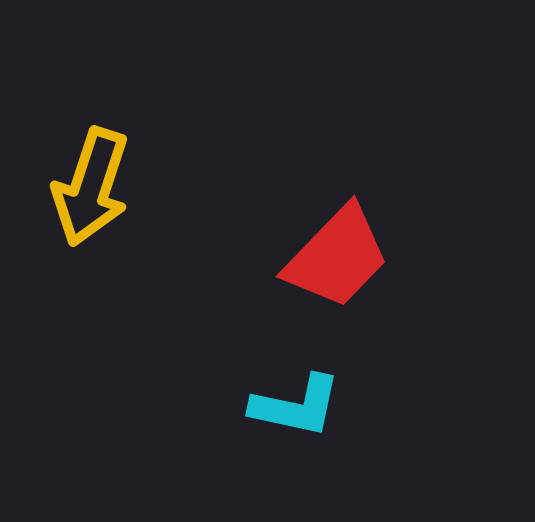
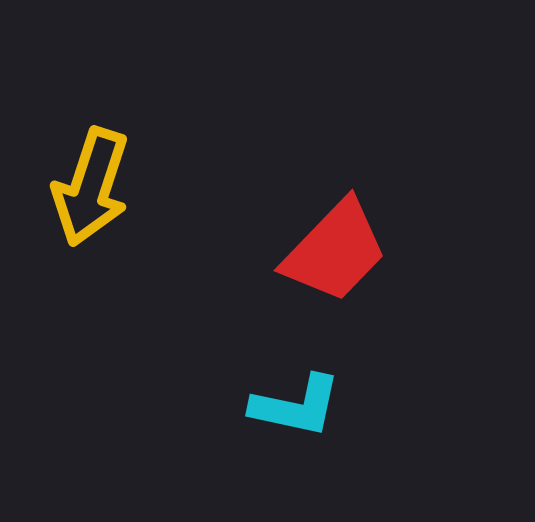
red trapezoid: moved 2 px left, 6 px up
